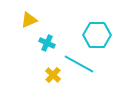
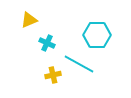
yellow cross: rotated 35 degrees clockwise
